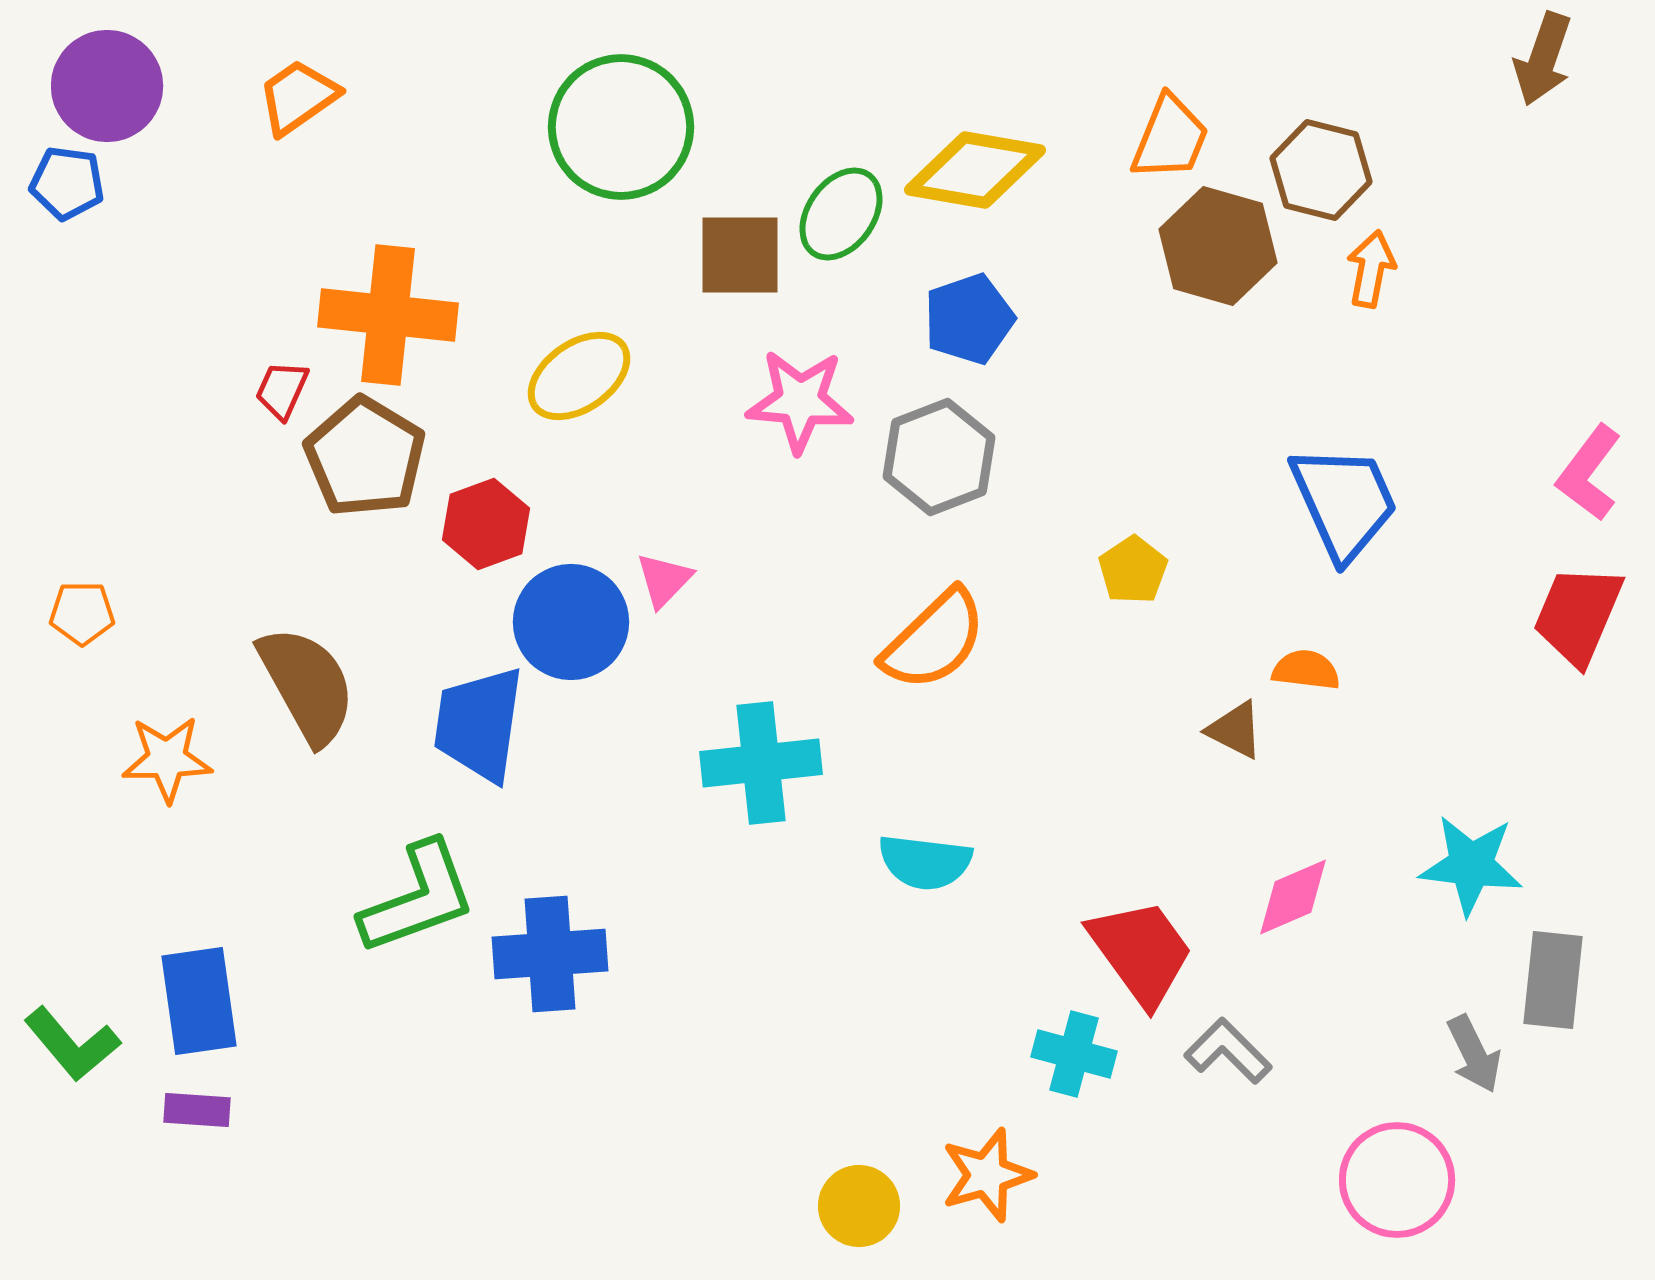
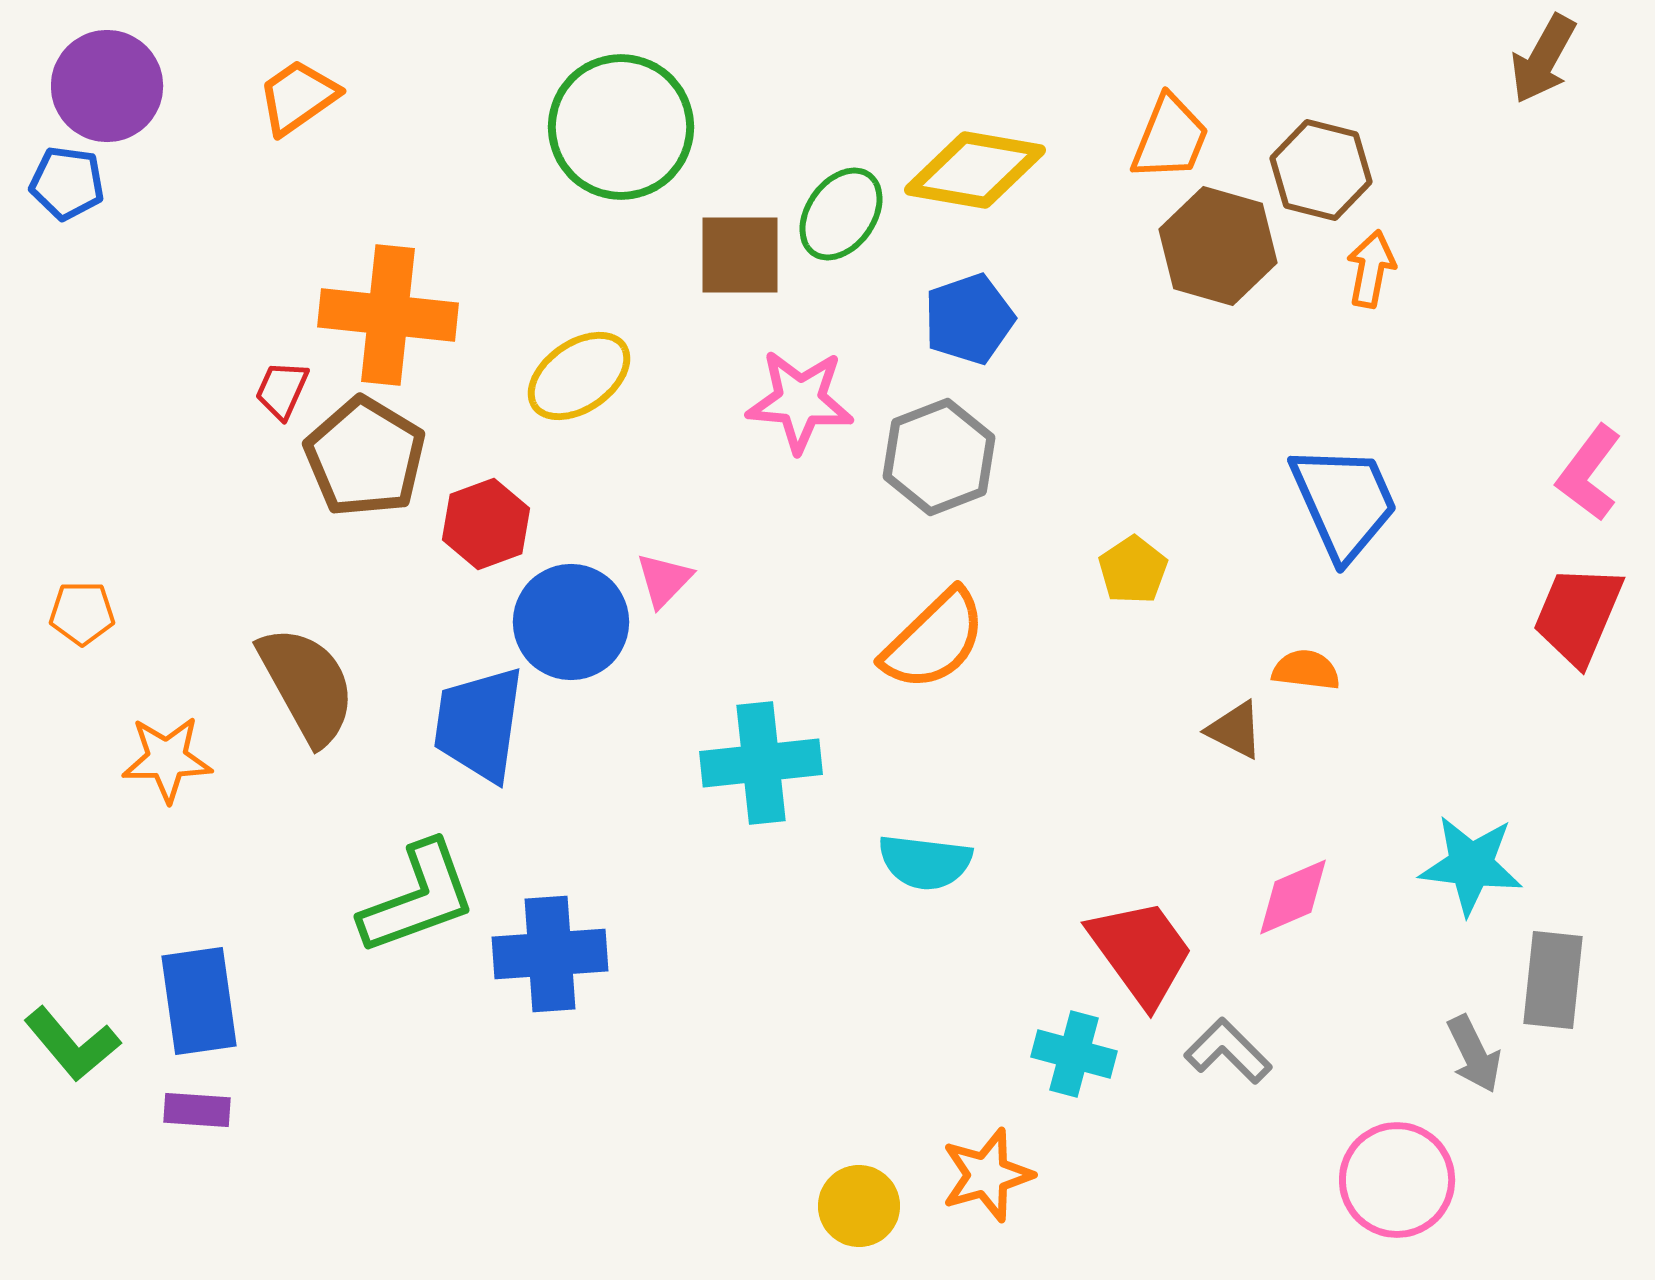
brown arrow at (1543, 59): rotated 10 degrees clockwise
